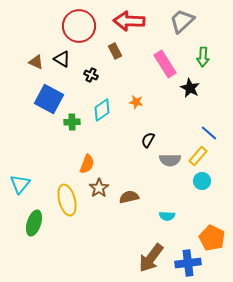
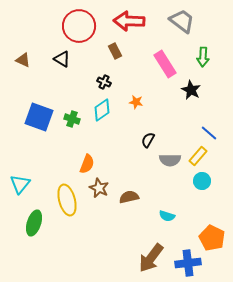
gray trapezoid: rotated 80 degrees clockwise
brown triangle: moved 13 px left, 2 px up
black cross: moved 13 px right, 7 px down
black star: moved 1 px right, 2 px down
blue square: moved 10 px left, 18 px down; rotated 8 degrees counterclockwise
green cross: moved 3 px up; rotated 21 degrees clockwise
brown star: rotated 12 degrees counterclockwise
cyan semicircle: rotated 14 degrees clockwise
